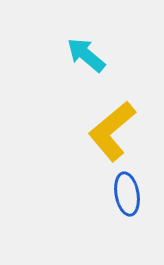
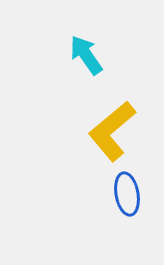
cyan arrow: rotated 15 degrees clockwise
